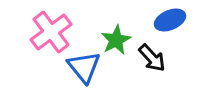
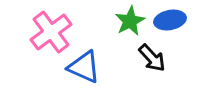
blue ellipse: rotated 12 degrees clockwise
green star: moved 14 px right, 19 px up
blue triangle: rotated 27 degrees counterclockwise
